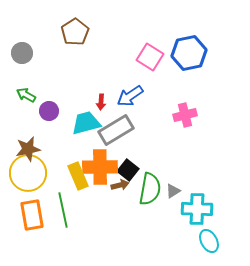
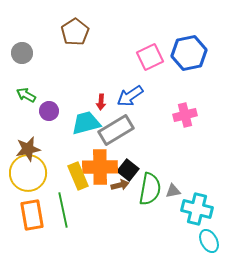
pink square: rotated 32 degrees clockwise
gray triangle: rotated 21 degrees clockwise
cyan cross: rotated 12 degrees clockwise
